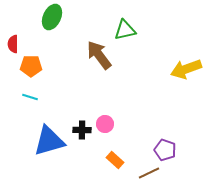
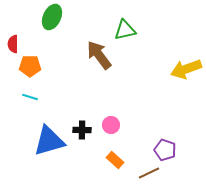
orange pentagon: moved 1 px left
pink circle: moved 6 px right, 1 px down
